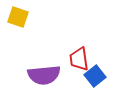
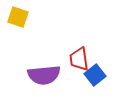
blue square: moved 1 px up
